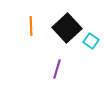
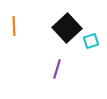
orange line: moved 17 px left
cyan square: rotated 35 degrees clockwise
